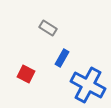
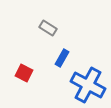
red square: moved 2 px left, 1 px up
